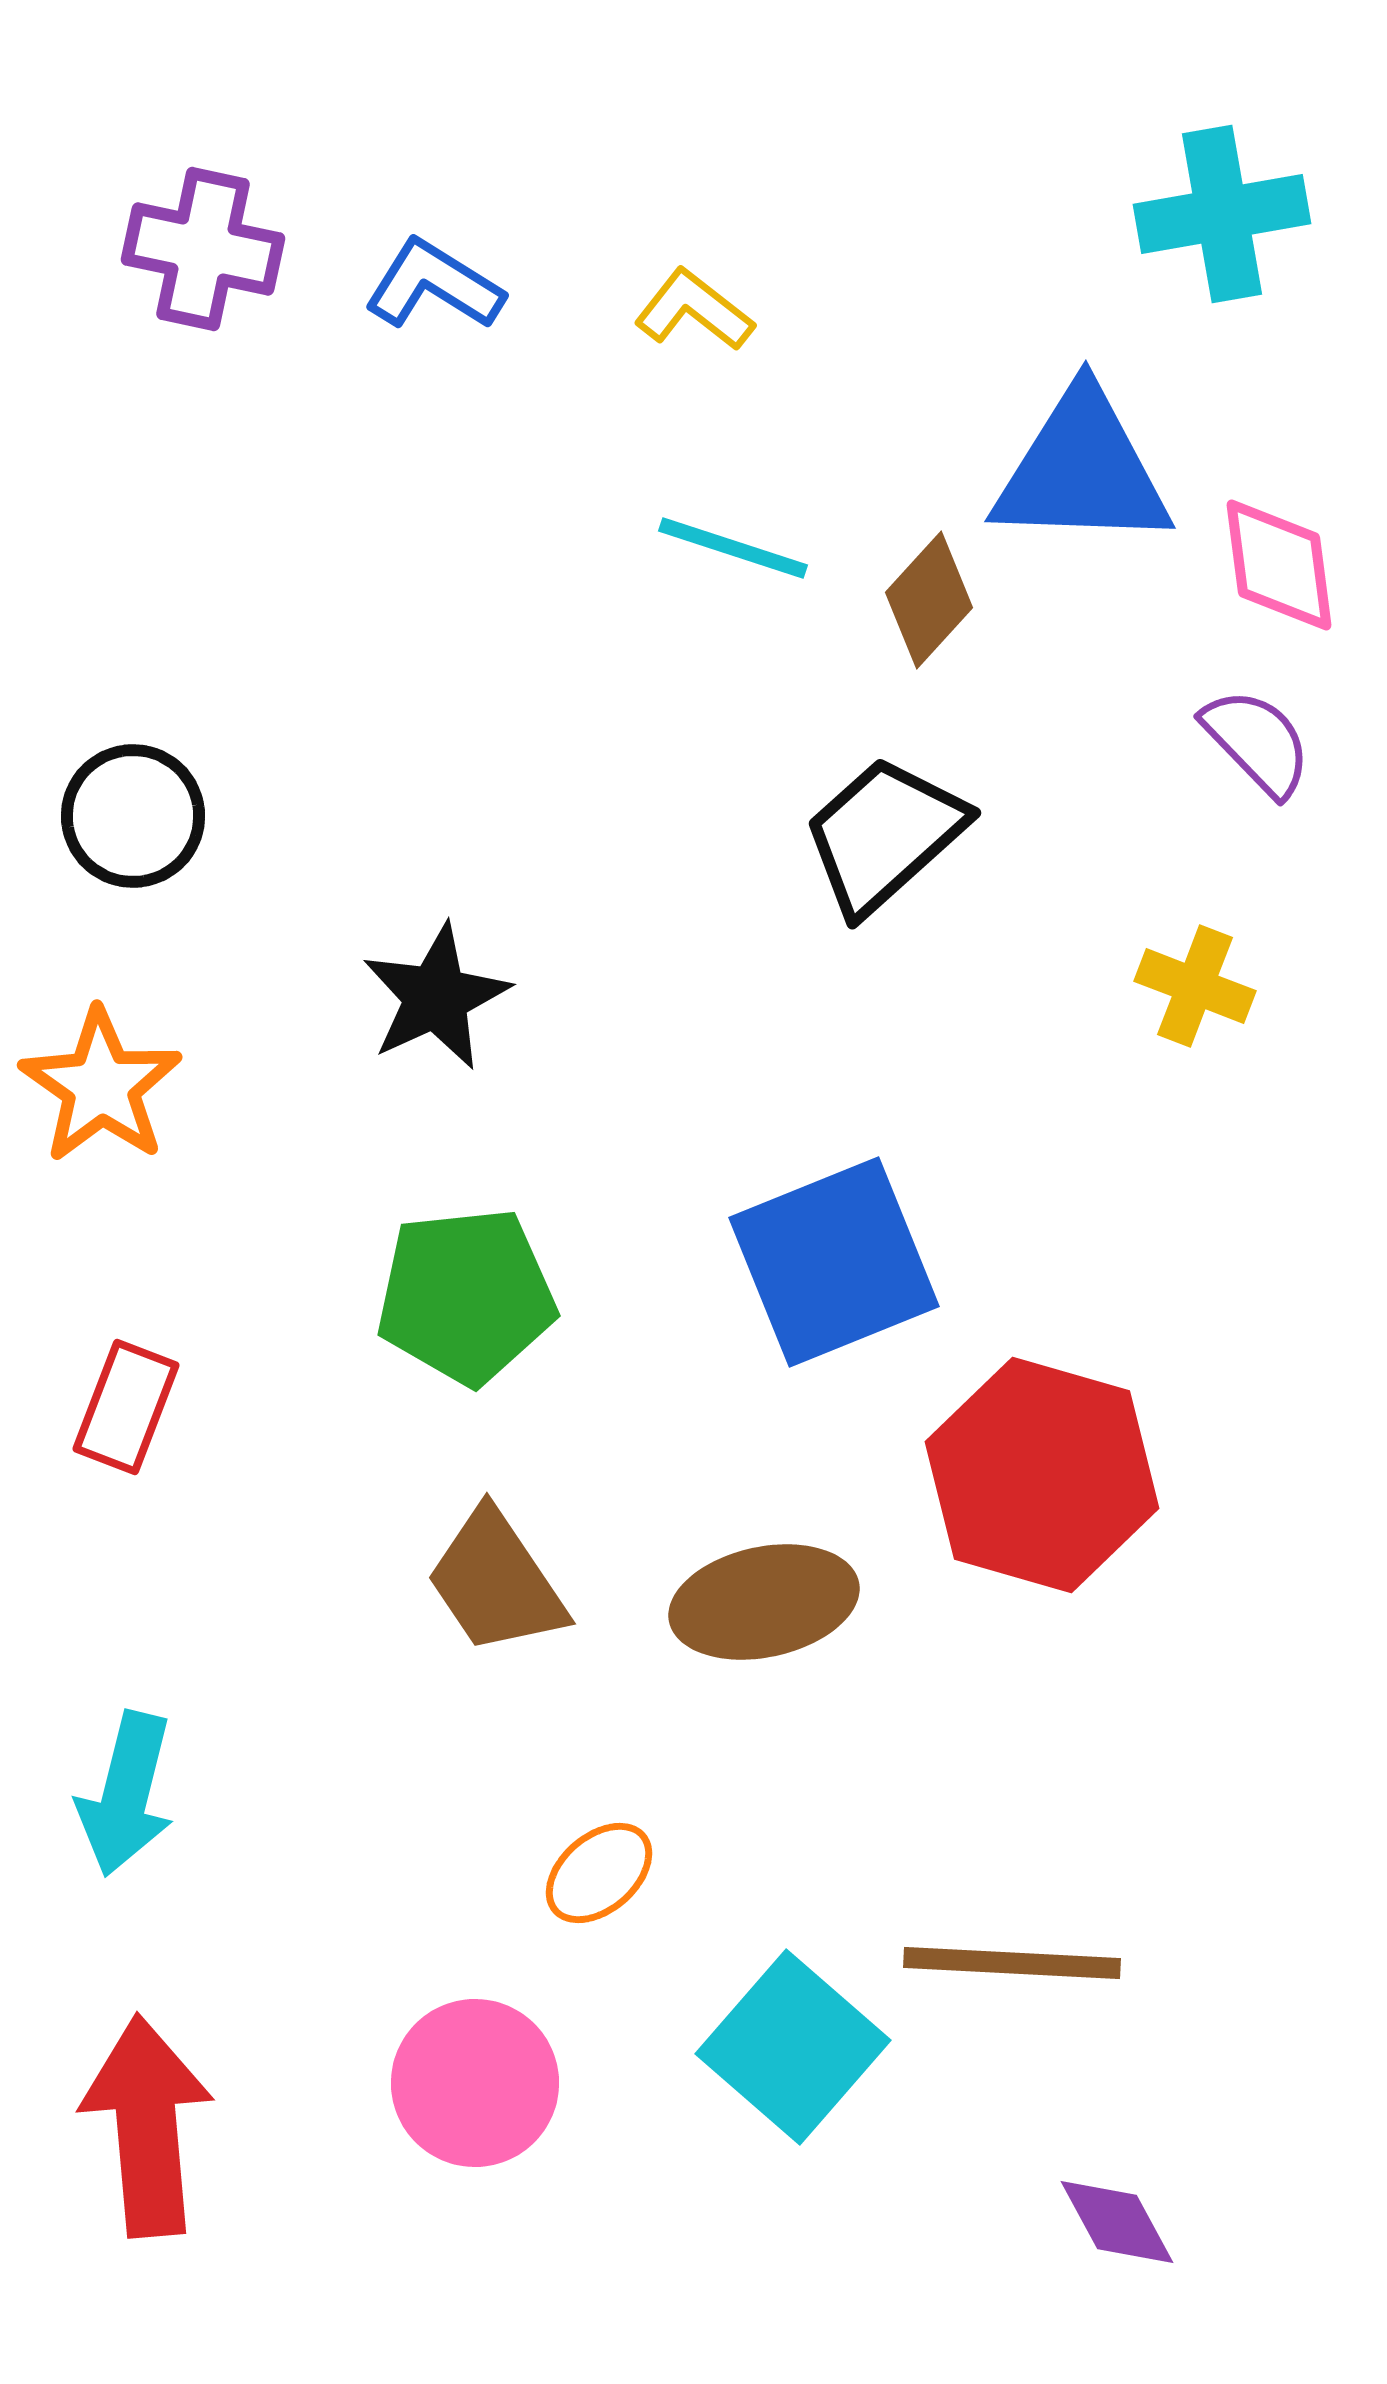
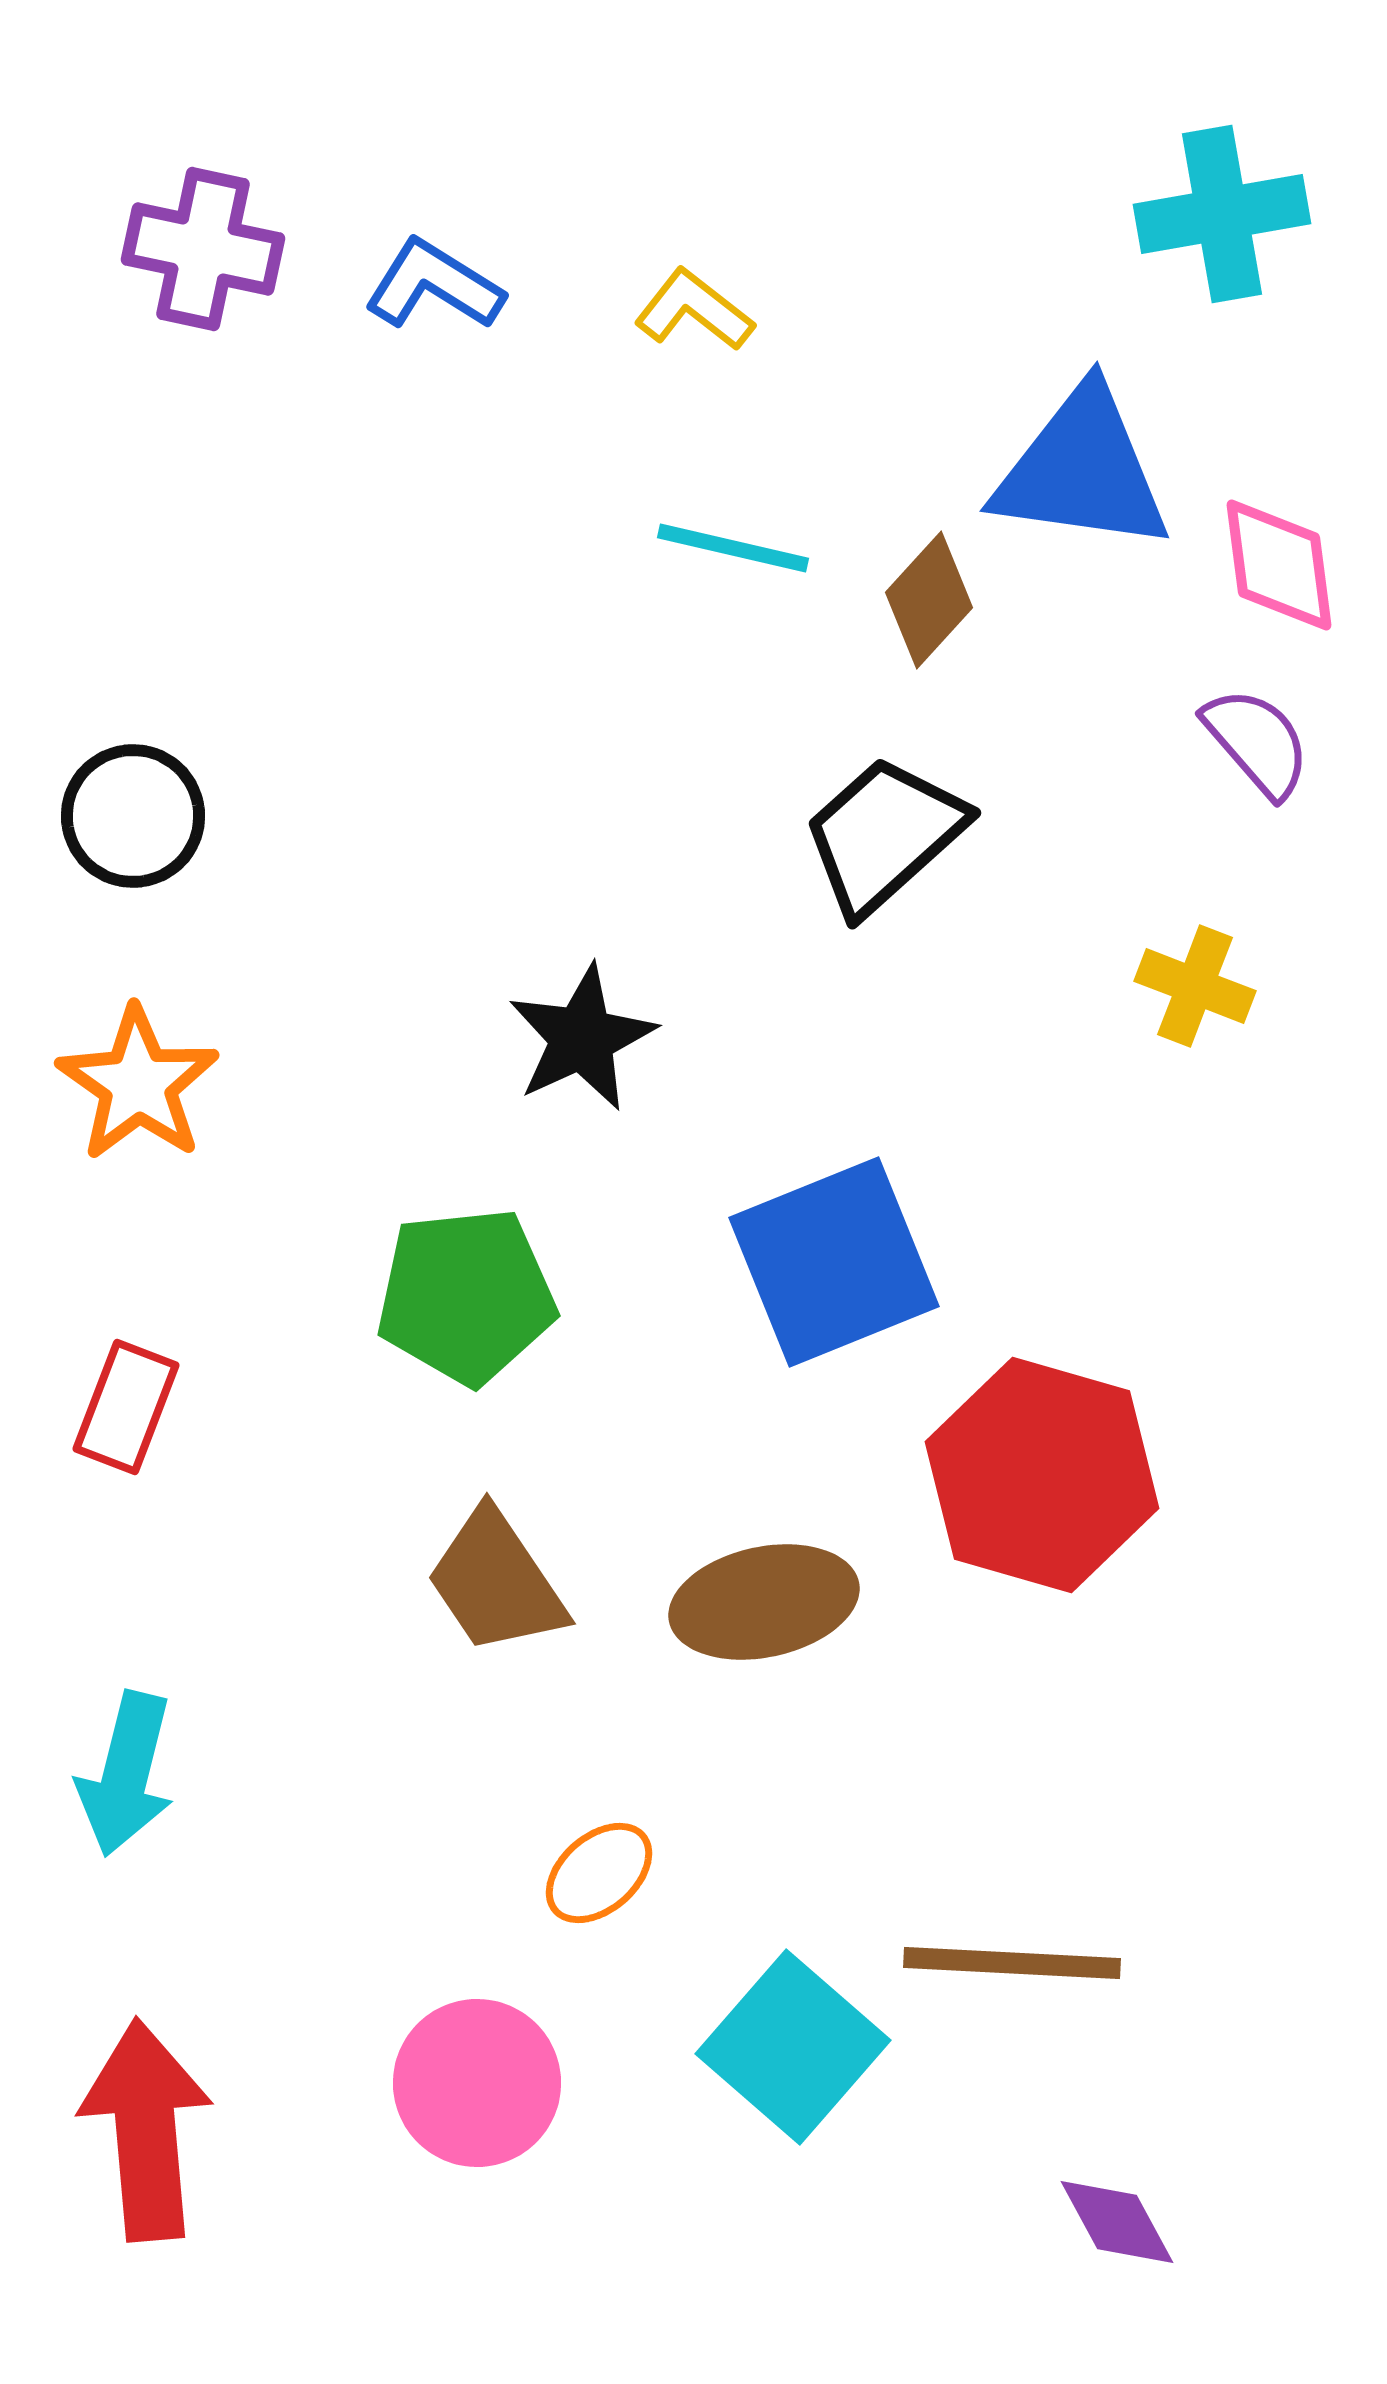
blue triangle: rotated 6 degrees clockwise
cyan line: rotated 5 degrees counterclockwise
purple semicircle: rotated 3 degrees clockwise
black star: moved 146 px right, 41 px down
orange star: moved 37 px right, 2 px up
cyan arrow: moved 20 px up
pink circle: moved 2 px right
red arrow: moved 1 px left, 4 px down
